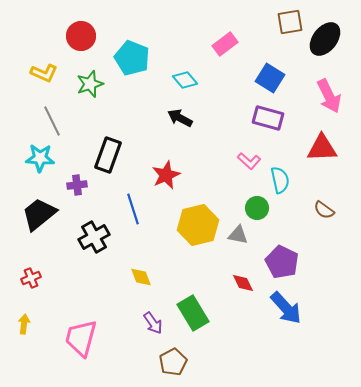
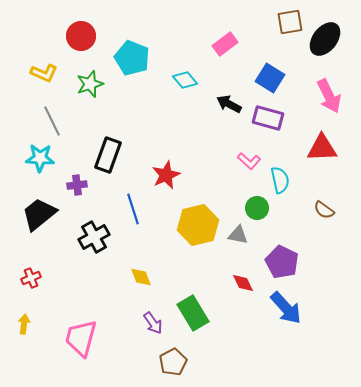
black arrow: moved 49 px right, 14 px up
